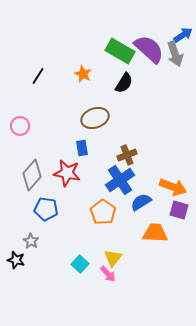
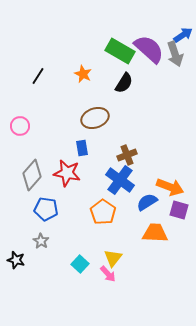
blue cross: rotated 20 degrees counterclockwise
orange arrow: moved 3 px left
blue semicircle: moved 6 px right
gray star: moved 10 px right
